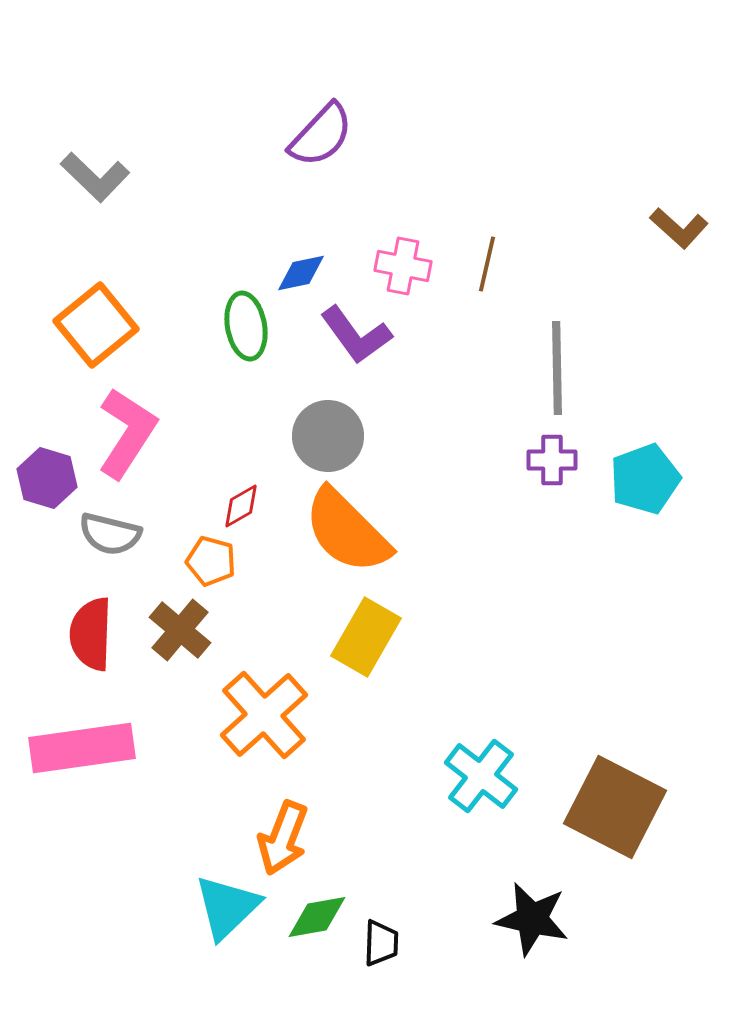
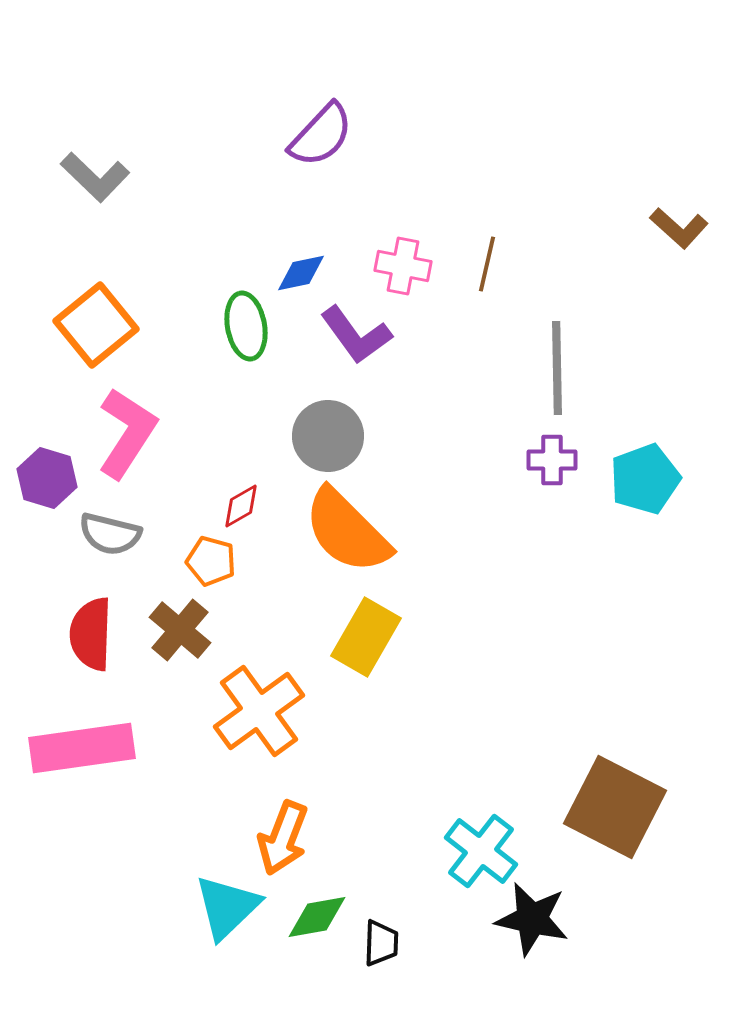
orange cross: moved 5 px left, 4 px up; rotated 6 degrees clockwise
cyan cross: moved 75 px down
